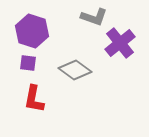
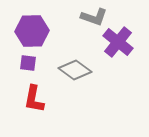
purple hexagon: rotated 20 degrees counterclockwise
purple cross: moved 2 px left, 1 px up; rotated 12 degrees counterclockwise
